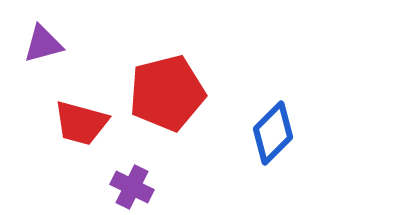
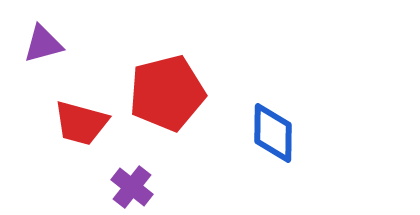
blue diamond: rotated 44 degrees counterclockwise
purple cross: rotated 12 degrees clockwise
